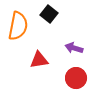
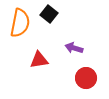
orange semicircle: moved 2 px right, 3 px up
red circle: moved 10 px right
